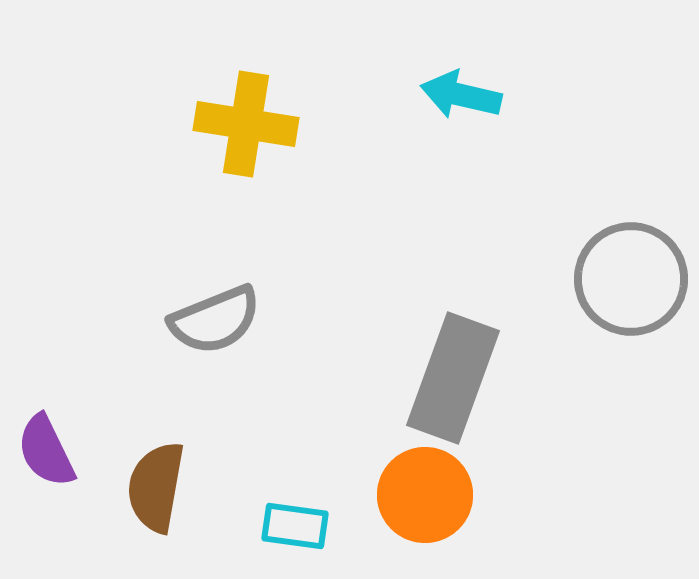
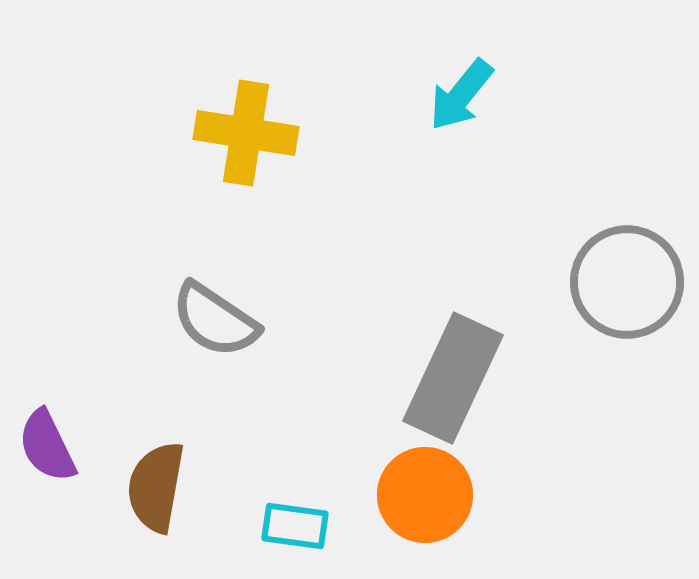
cyan arrow: rotated 64 degrees counterclockwise
yellow cross: moved 9 px down
gray circle: moved 4 px left, 3 px down
gray semicircle: rotated 56 degrees clockwise
gray rectangle: rotated 5 degrees clockwise
purple semicircle: moved 1 px right, 5 px up
